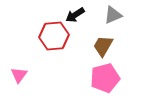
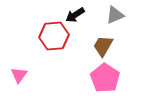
gray triangle: moved 2 px right
pink pentagon: rotated 24 degrees counterclockwise
